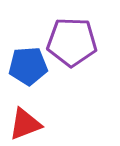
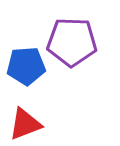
blue pentagon: moved 2 px left
